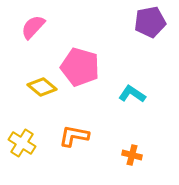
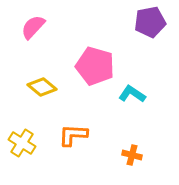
pink pentagon: moved 15 px right, 1 px up
orange L-shape: moved 1 px left, 1 px up; rotated 8 degrees counterclockwise
